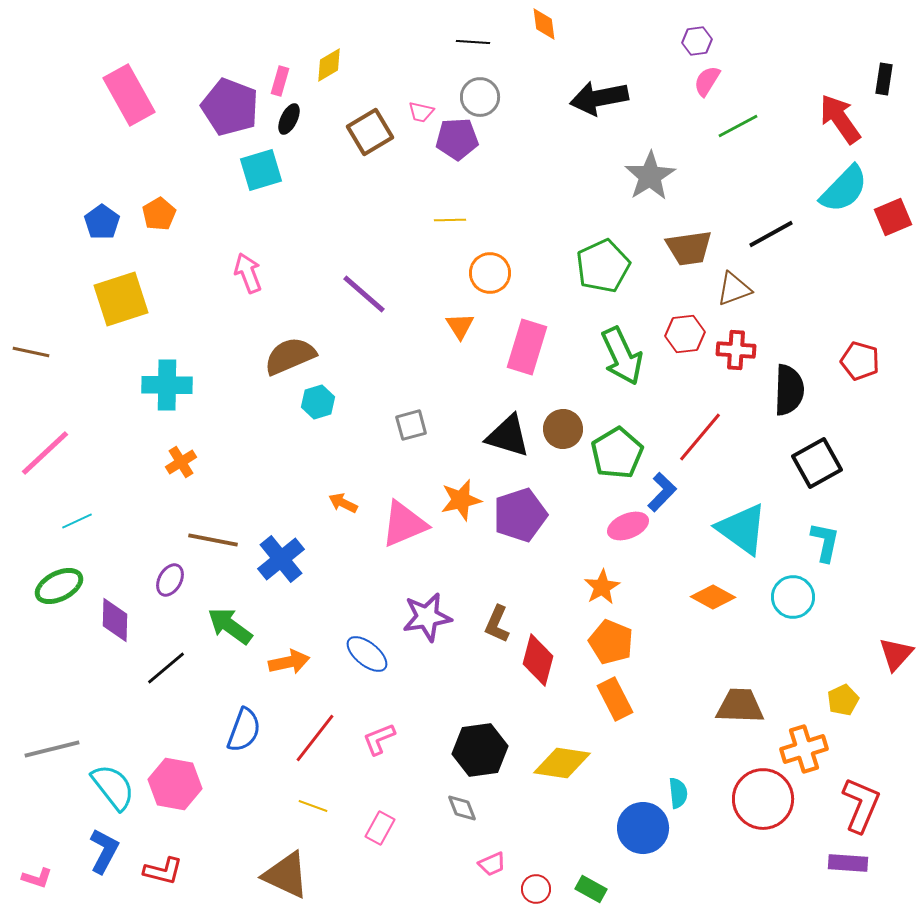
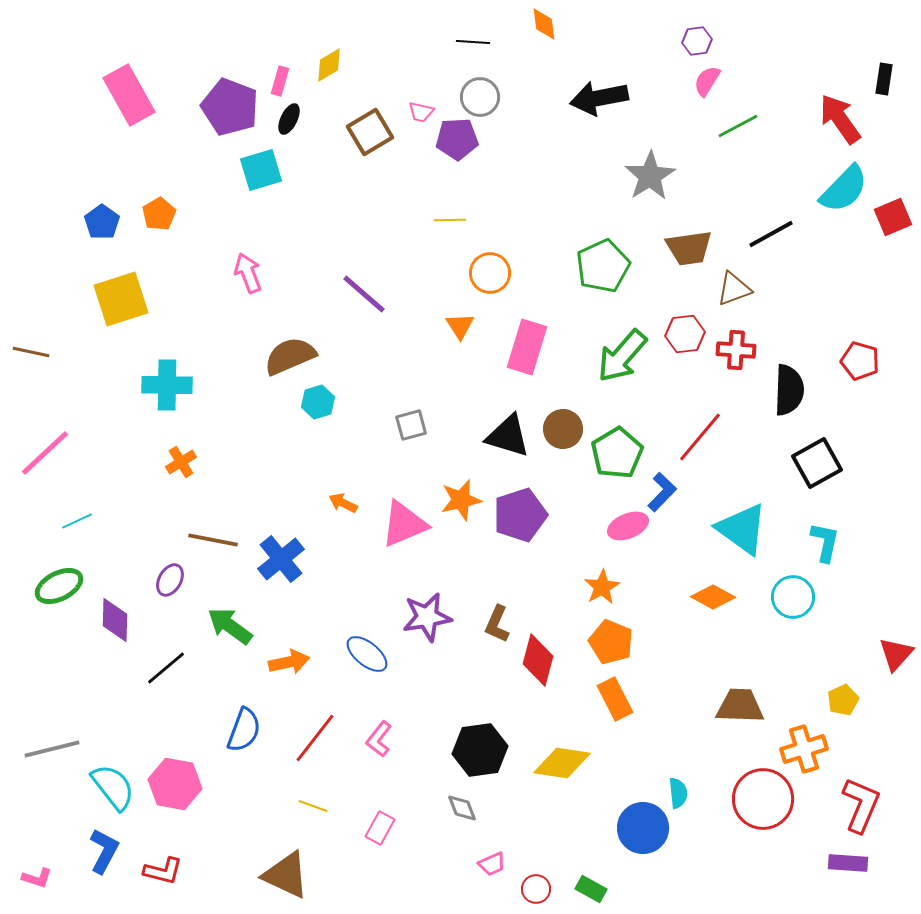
green arrow at (622, 356): rotated 66 degrees clockwise
pink L-shape at (379, 739): rotated 30 degrees counterclockwise
